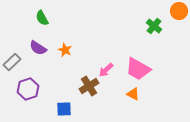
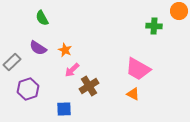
green cross: rotated 35 degrees counterclockwise
pink arrow: moved 34 px left
